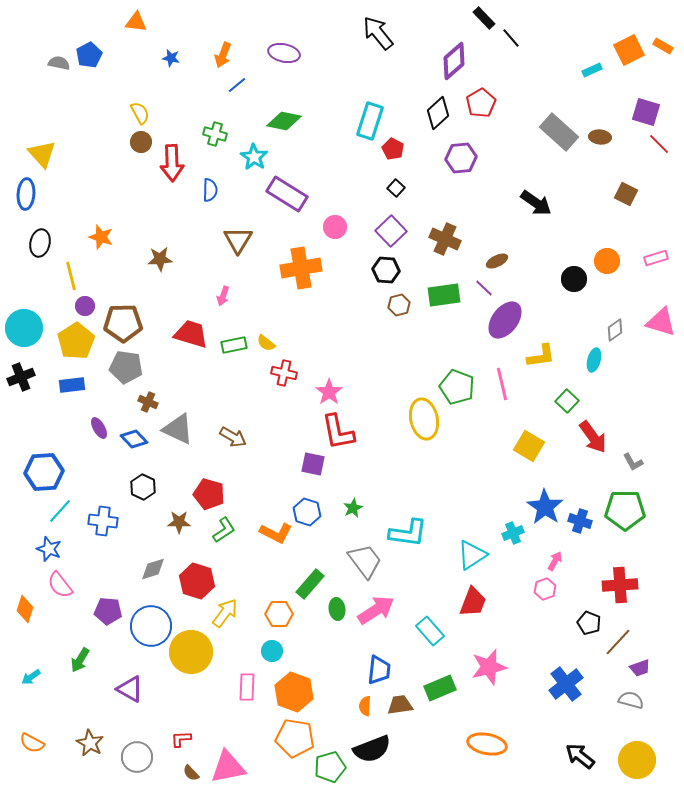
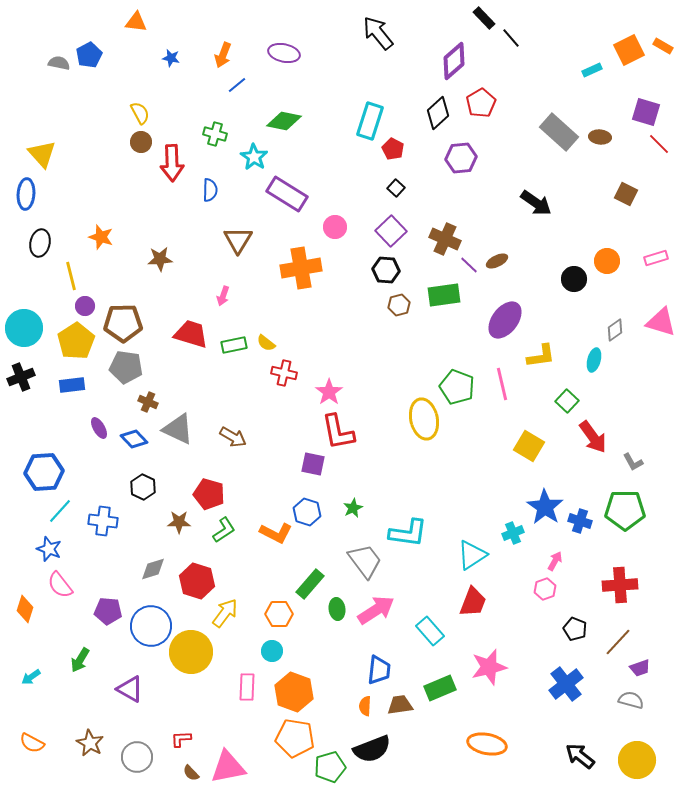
purple line at (484, 288): moved 15 px left, 23 px up
black pentagon at (589, 623): moved 14 px left, 6 px down
